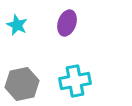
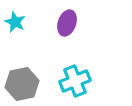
cyan star: moved 2 px left, 3 px up
cyan cross: rotated 12 degrees counterclockwise
